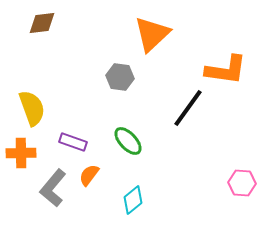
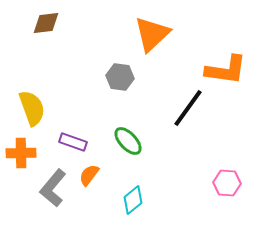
brown diamond: moved 4 px right
pink hexagon: moved 15 px left
